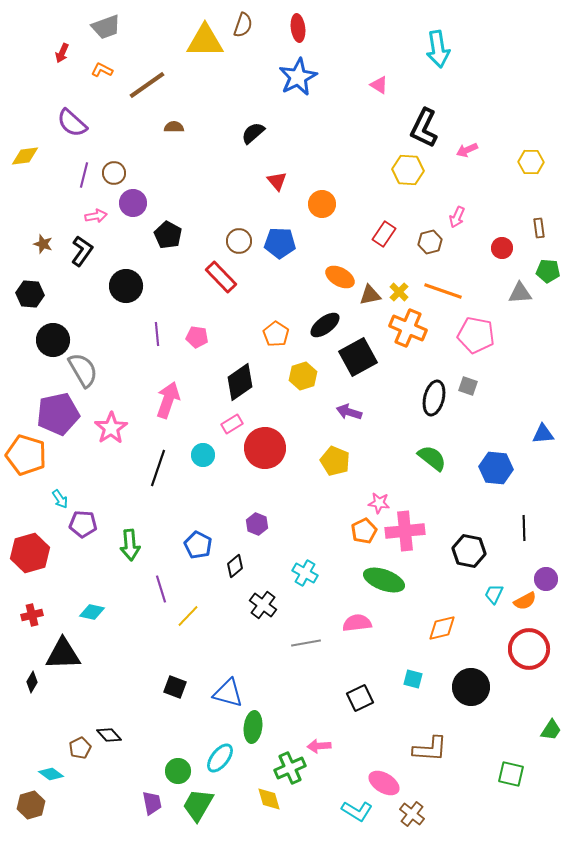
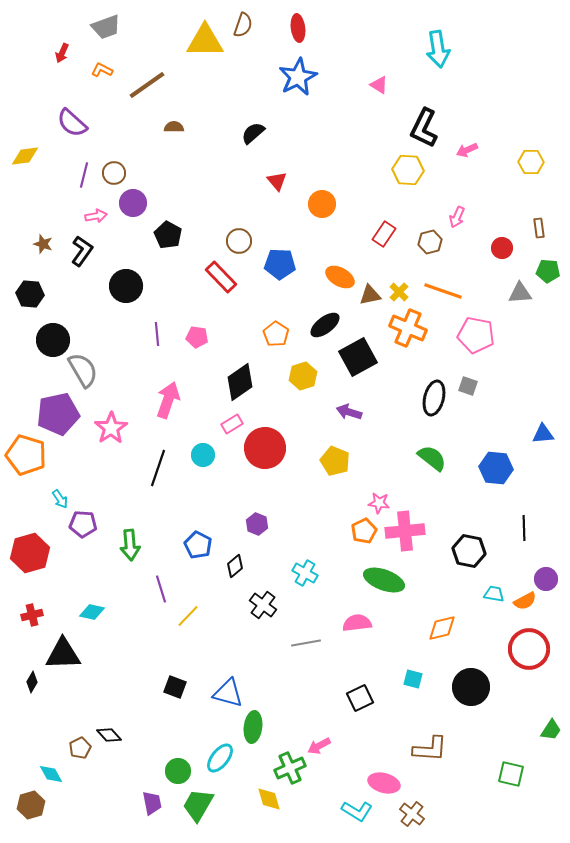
blue pentagon at (280, 243): moved 21 px down
cyan trapezoid at (494, 594): rotated 75 degrees clockwise
pink arrow at (319, 746): rotated 25 degrees counterclockwise
cyan diamond at (51, 774): rotated 25 degrees clockwise
pink ellipse at (384, 783): rotated 16 degrees counterclockwise
